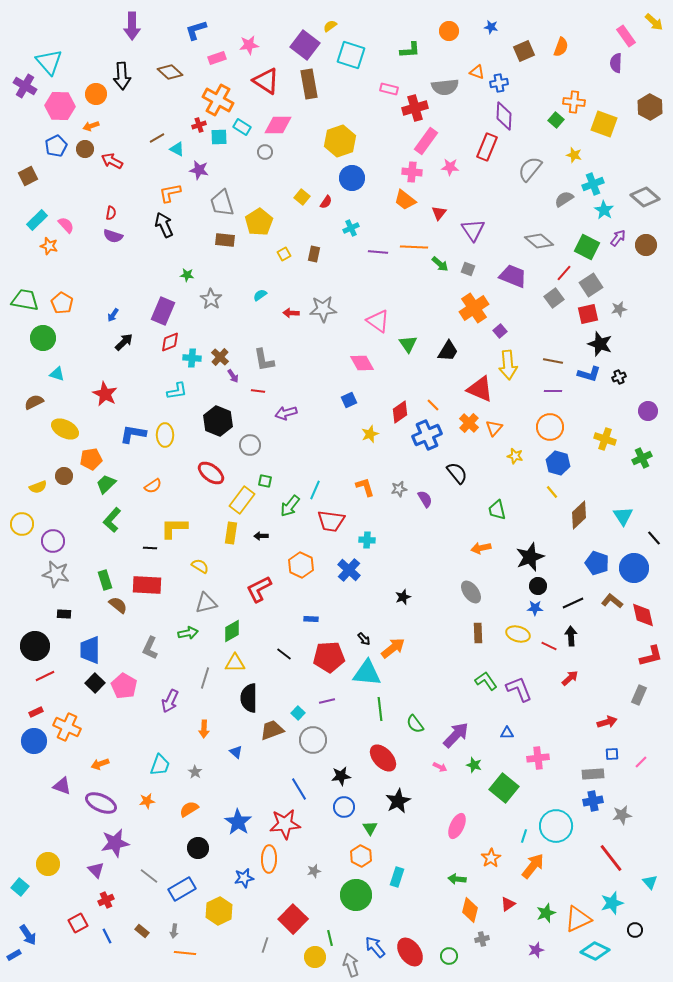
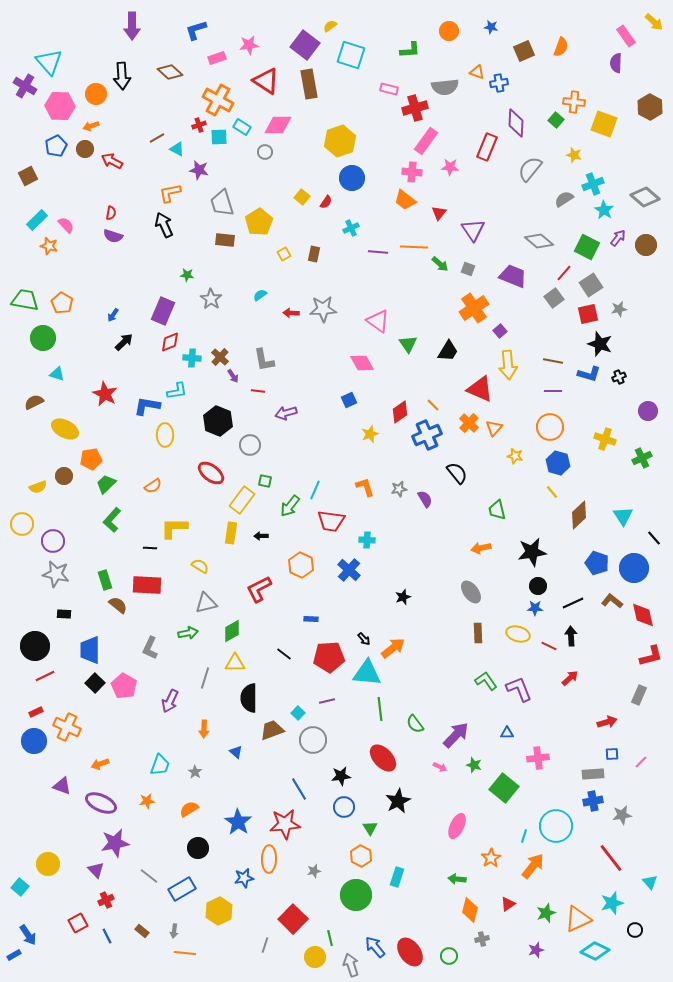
purple diamond at (504, 116): moved 12 px right, 7 px down
blue L-shape at (133, 434): moved 14 px right, 28 px up
black star at (530, 557): moved 2 px right, 5 px up; rotated 12 degrees clockwise
